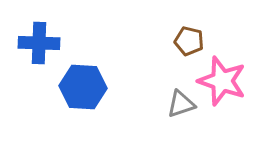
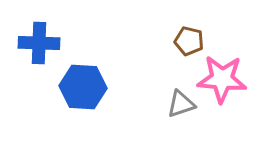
pink star: moved 2 px up; rotated 15 degrees counterclockwise
